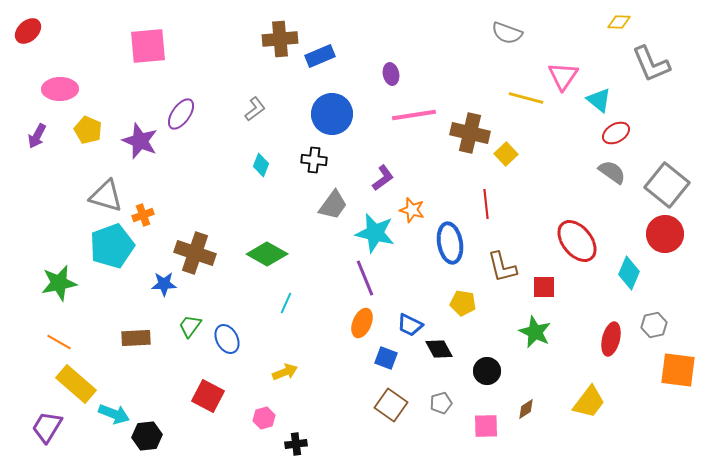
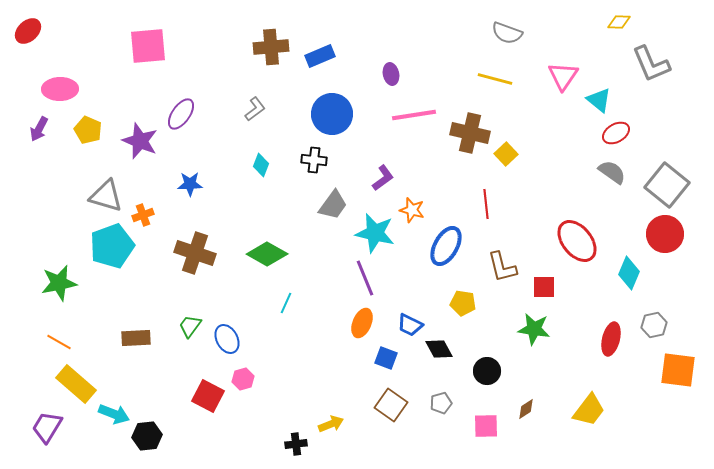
brown cross at (280, 39): moved 9 px left, 8 px down
yellow line at (526, 98): moved 31 px left, 19 px up
purple arrow at (37, 136): moved 2 px right, 7 px up
blue ellipse at (450, 243): moved 4 px left, 3 px down; rotated 39 degrees clockwise
blue star at (164, 284): moved 26 px right, 100 px up
green star at (535, 332): moved 1 px left, 3 px up; rotated 16 degrees counterclockwise
yellow arrow at (285, 372): moved 46 px right, 52 px down
yellow trapezoid at (589, 402): moved 8 px down
pink hexagon at (264, 418): moved 21 px left, 39 px up
